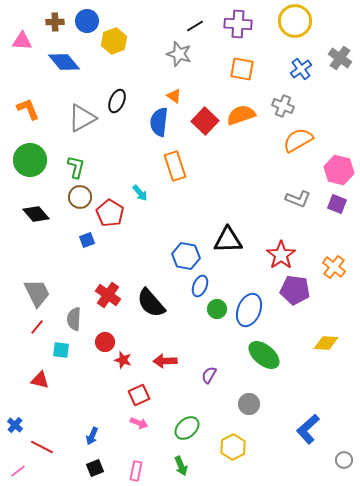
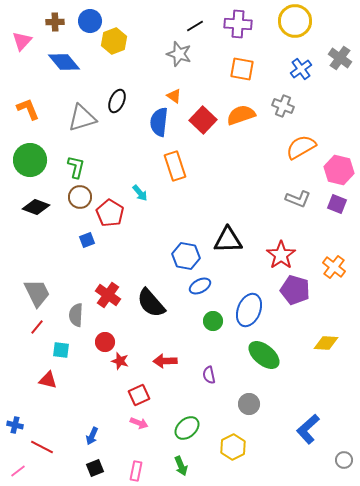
blue circle at (87, 21): moved 3 px right
pink triangle at (22, 41): rotated 50 degrees counterclockwise
gray triangle at (82, 118): rotated 12 degrees clockwise
red square at (205, 121): moved 2 px left, 1 px up
orange semicircle at (298, 140): moved 3 px right, 7 px down
black diamond at (36, 214): moved 7 px up; rotated 28 degrees counterclockwise
blue ellipse at (200, 286): rotated 40 degrees clockwise
purple pentagon at (295, 290): rotated 8 degrees clockwise
green circle at (217, 309): moved 4 px left, 12 px down
gray semicircle at (74, 319): moved 2 px right, 4 px up
red star at (123, 360): moved 3 px left, 1 px down
purple semicircle at (209, 375): rotated 42 degrees counterclockwise
red triangle at (40, 380): moved 8 px right
blue cross at (15, 425): rotated 28 degrees counterclockwise
